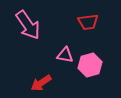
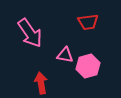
pink arrow: moved 2 px right, 8 px down
pink hexagon: moved 2 px left, 1 px down
red arrow: rotated 115 degrees clockwise
